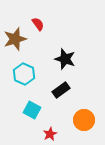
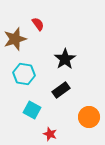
black star: rotated 20 degrees clockwise
cyan hexagon: rotated 15 degrees counterclockwise
orange circle: moved 5 px right, 3 px up
red star: rotated 24 degrees counterclockwise
